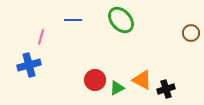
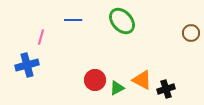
green ellipse: moved 1 px right, 1 px down
blue cross: moved 2 px left
